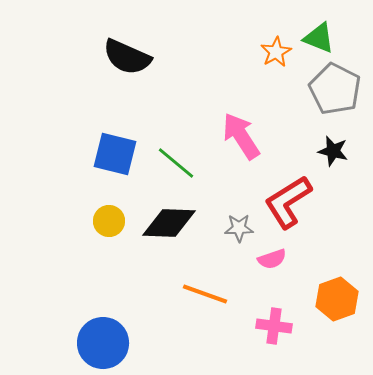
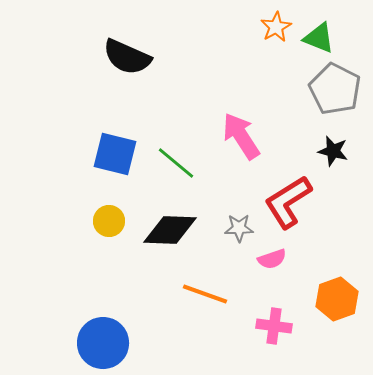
orange star: moved 25 px up
black diamond: moved 1 px right, 7 px down
